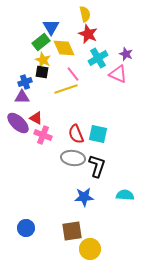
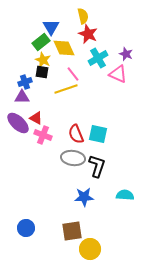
yellow semicircle: moved 2 px left, 2 px down
